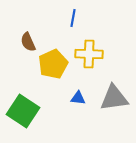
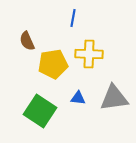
brown semicircle: moved 1 px left, 1 px up
yellow pentagon: rotated 16 degrees clockwise
green square: moved 17 px right
